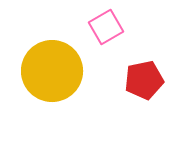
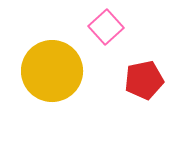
pink square: rotated 12 degrees counterclockwise
